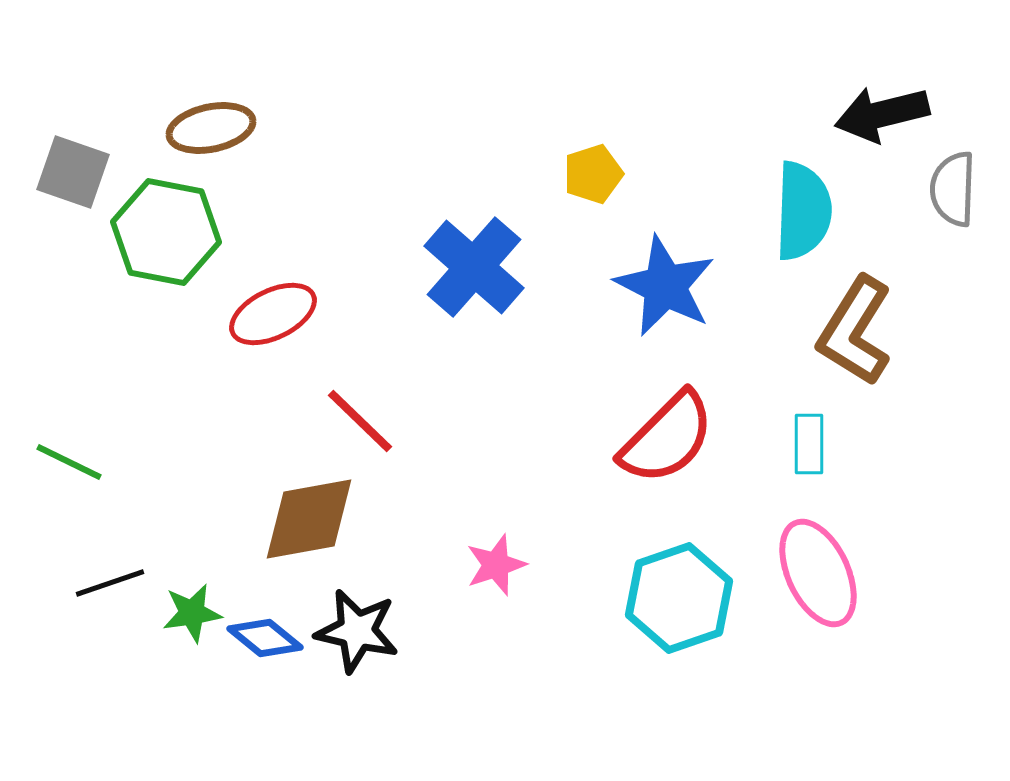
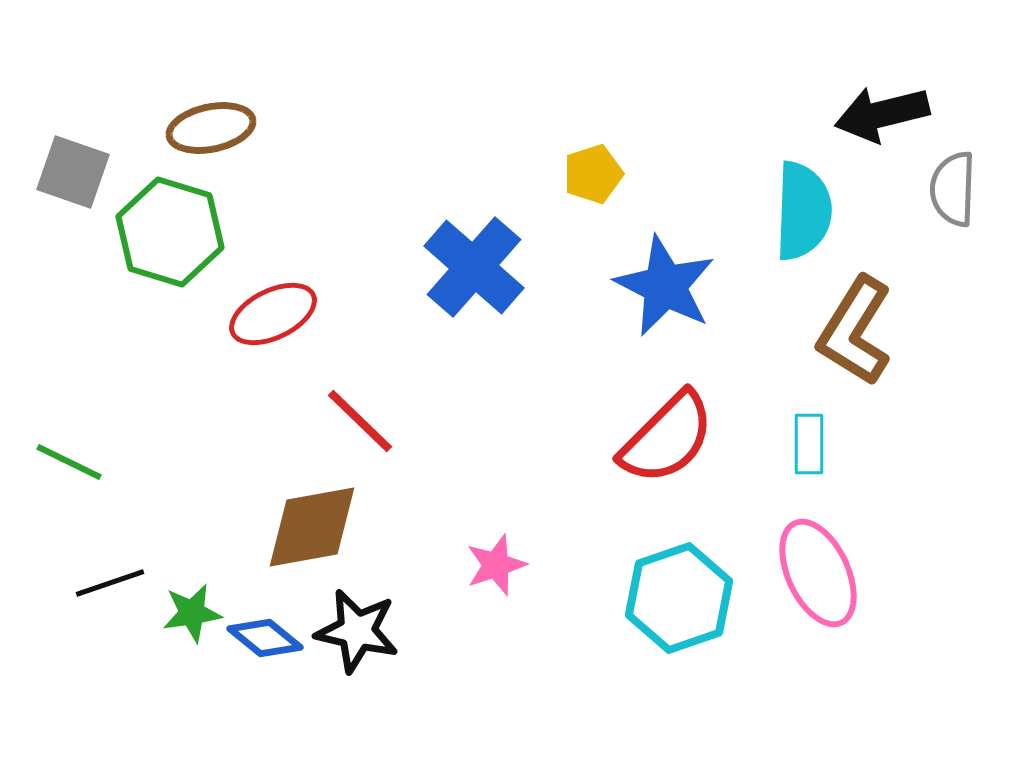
green hexagon: moved 4 px right; rotated 6 degrees clockwise
brown diamond: moved 3 px right, 8 px down
